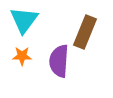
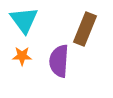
cyan triangle: rotated 12 degrees counterclockwise
brown rectangle: moved 3 px up
